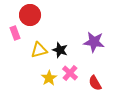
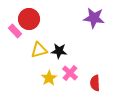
red circle: moved 1 px left, 4 px down
pink rectangle: moved 2 px up; rotated 24 degrees counterclockwise
purple star: moved 24 px up
black star: moved 1 px left, 1 px down; rotated 14 degrees counterclockwise
red semicircle: rotated 28 degrees clockwise
